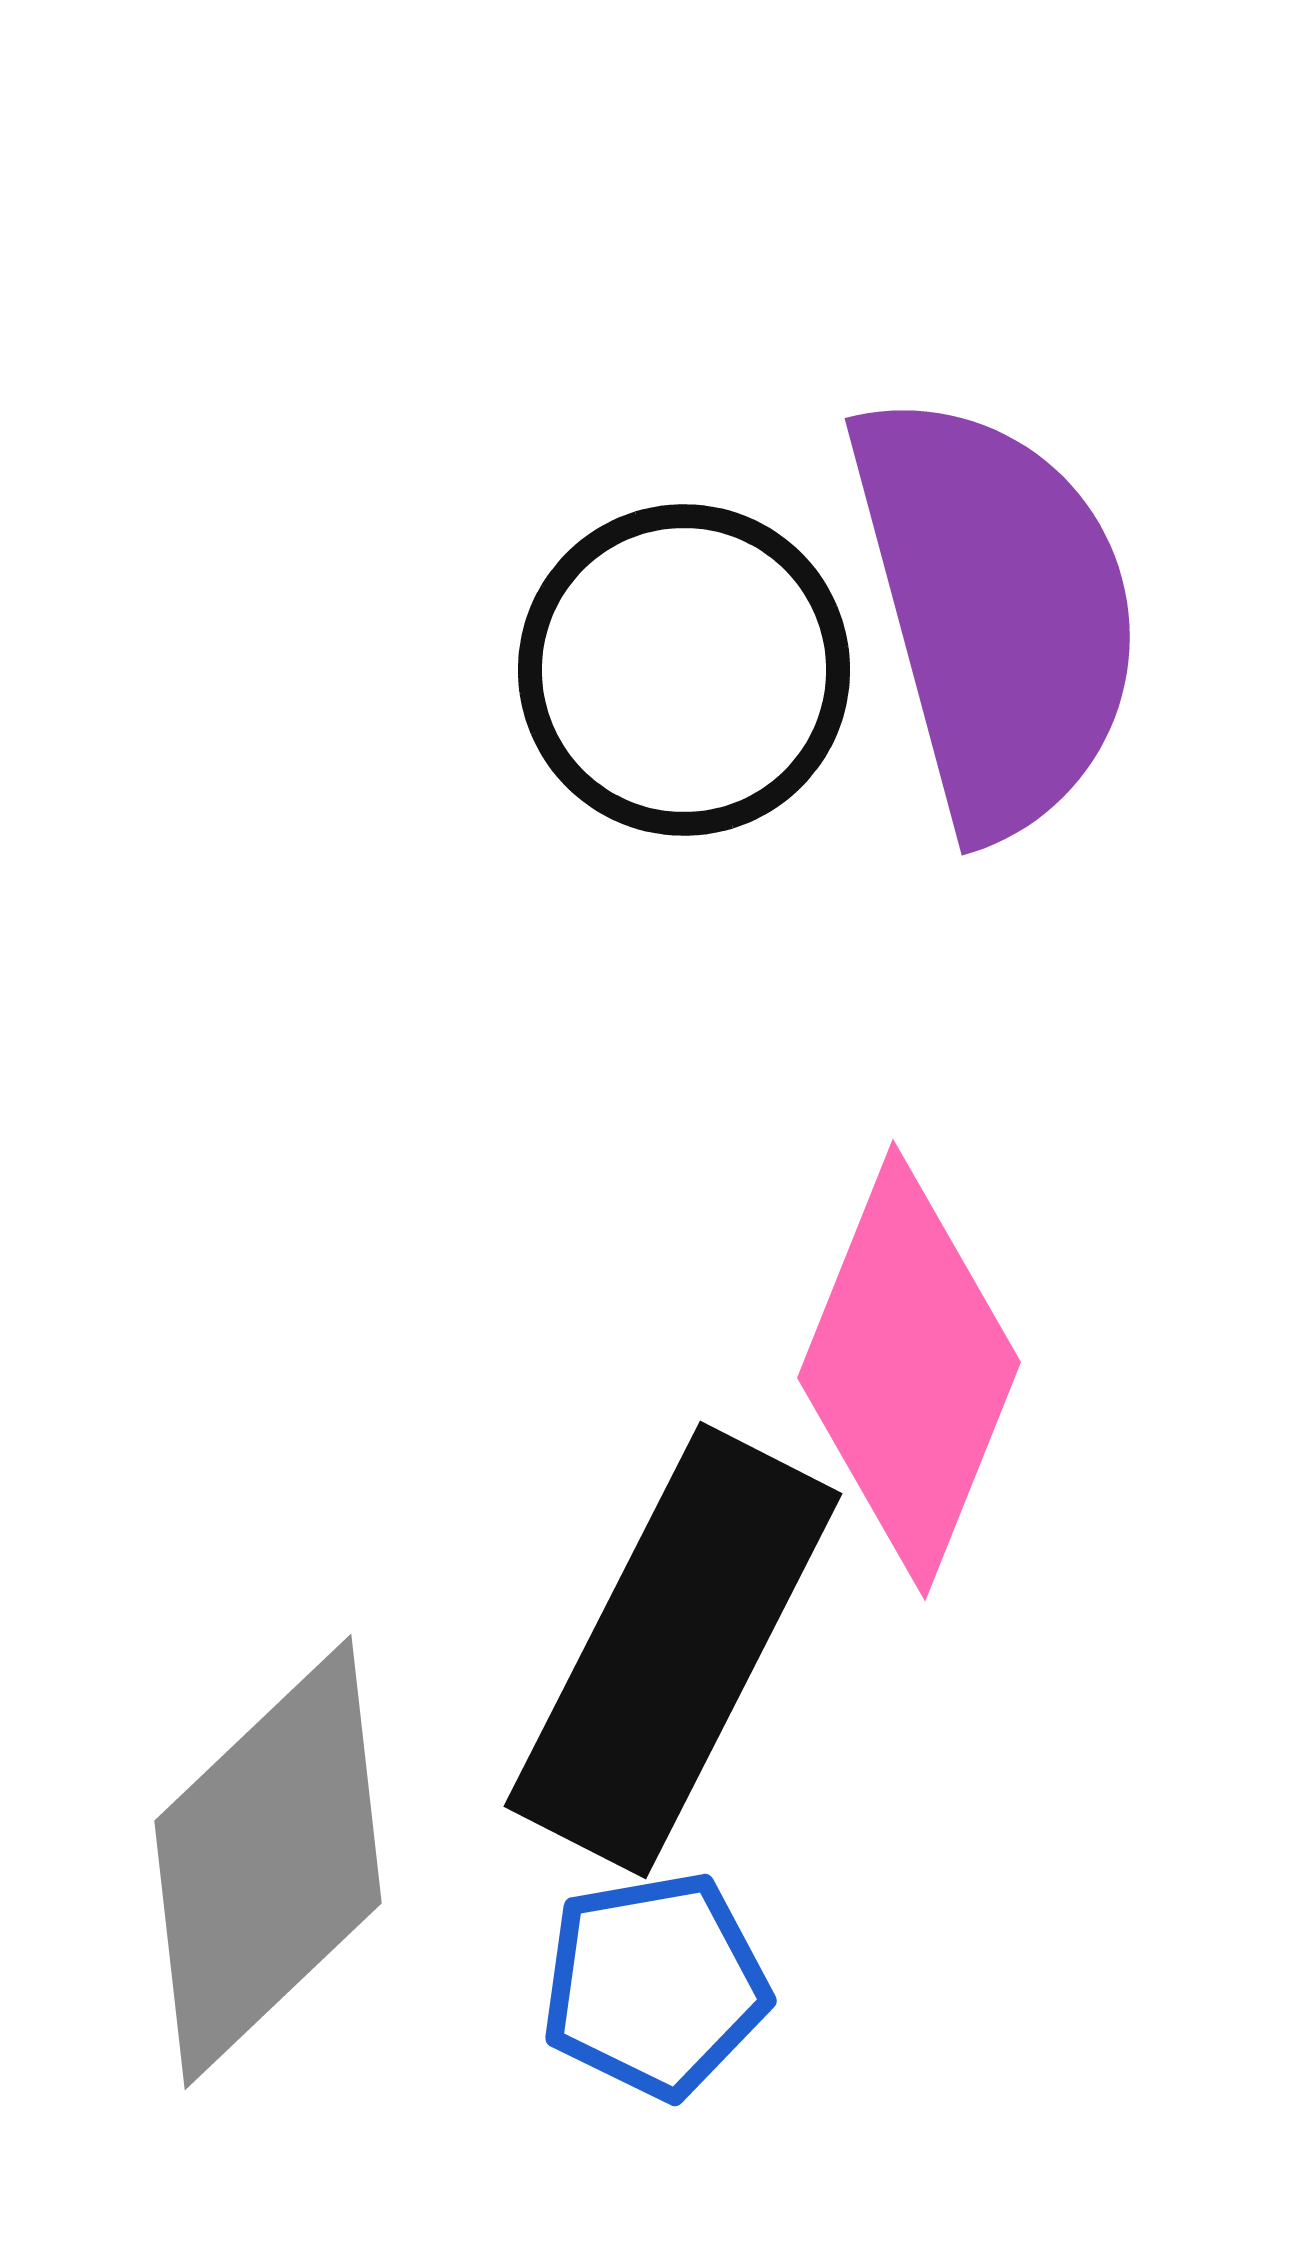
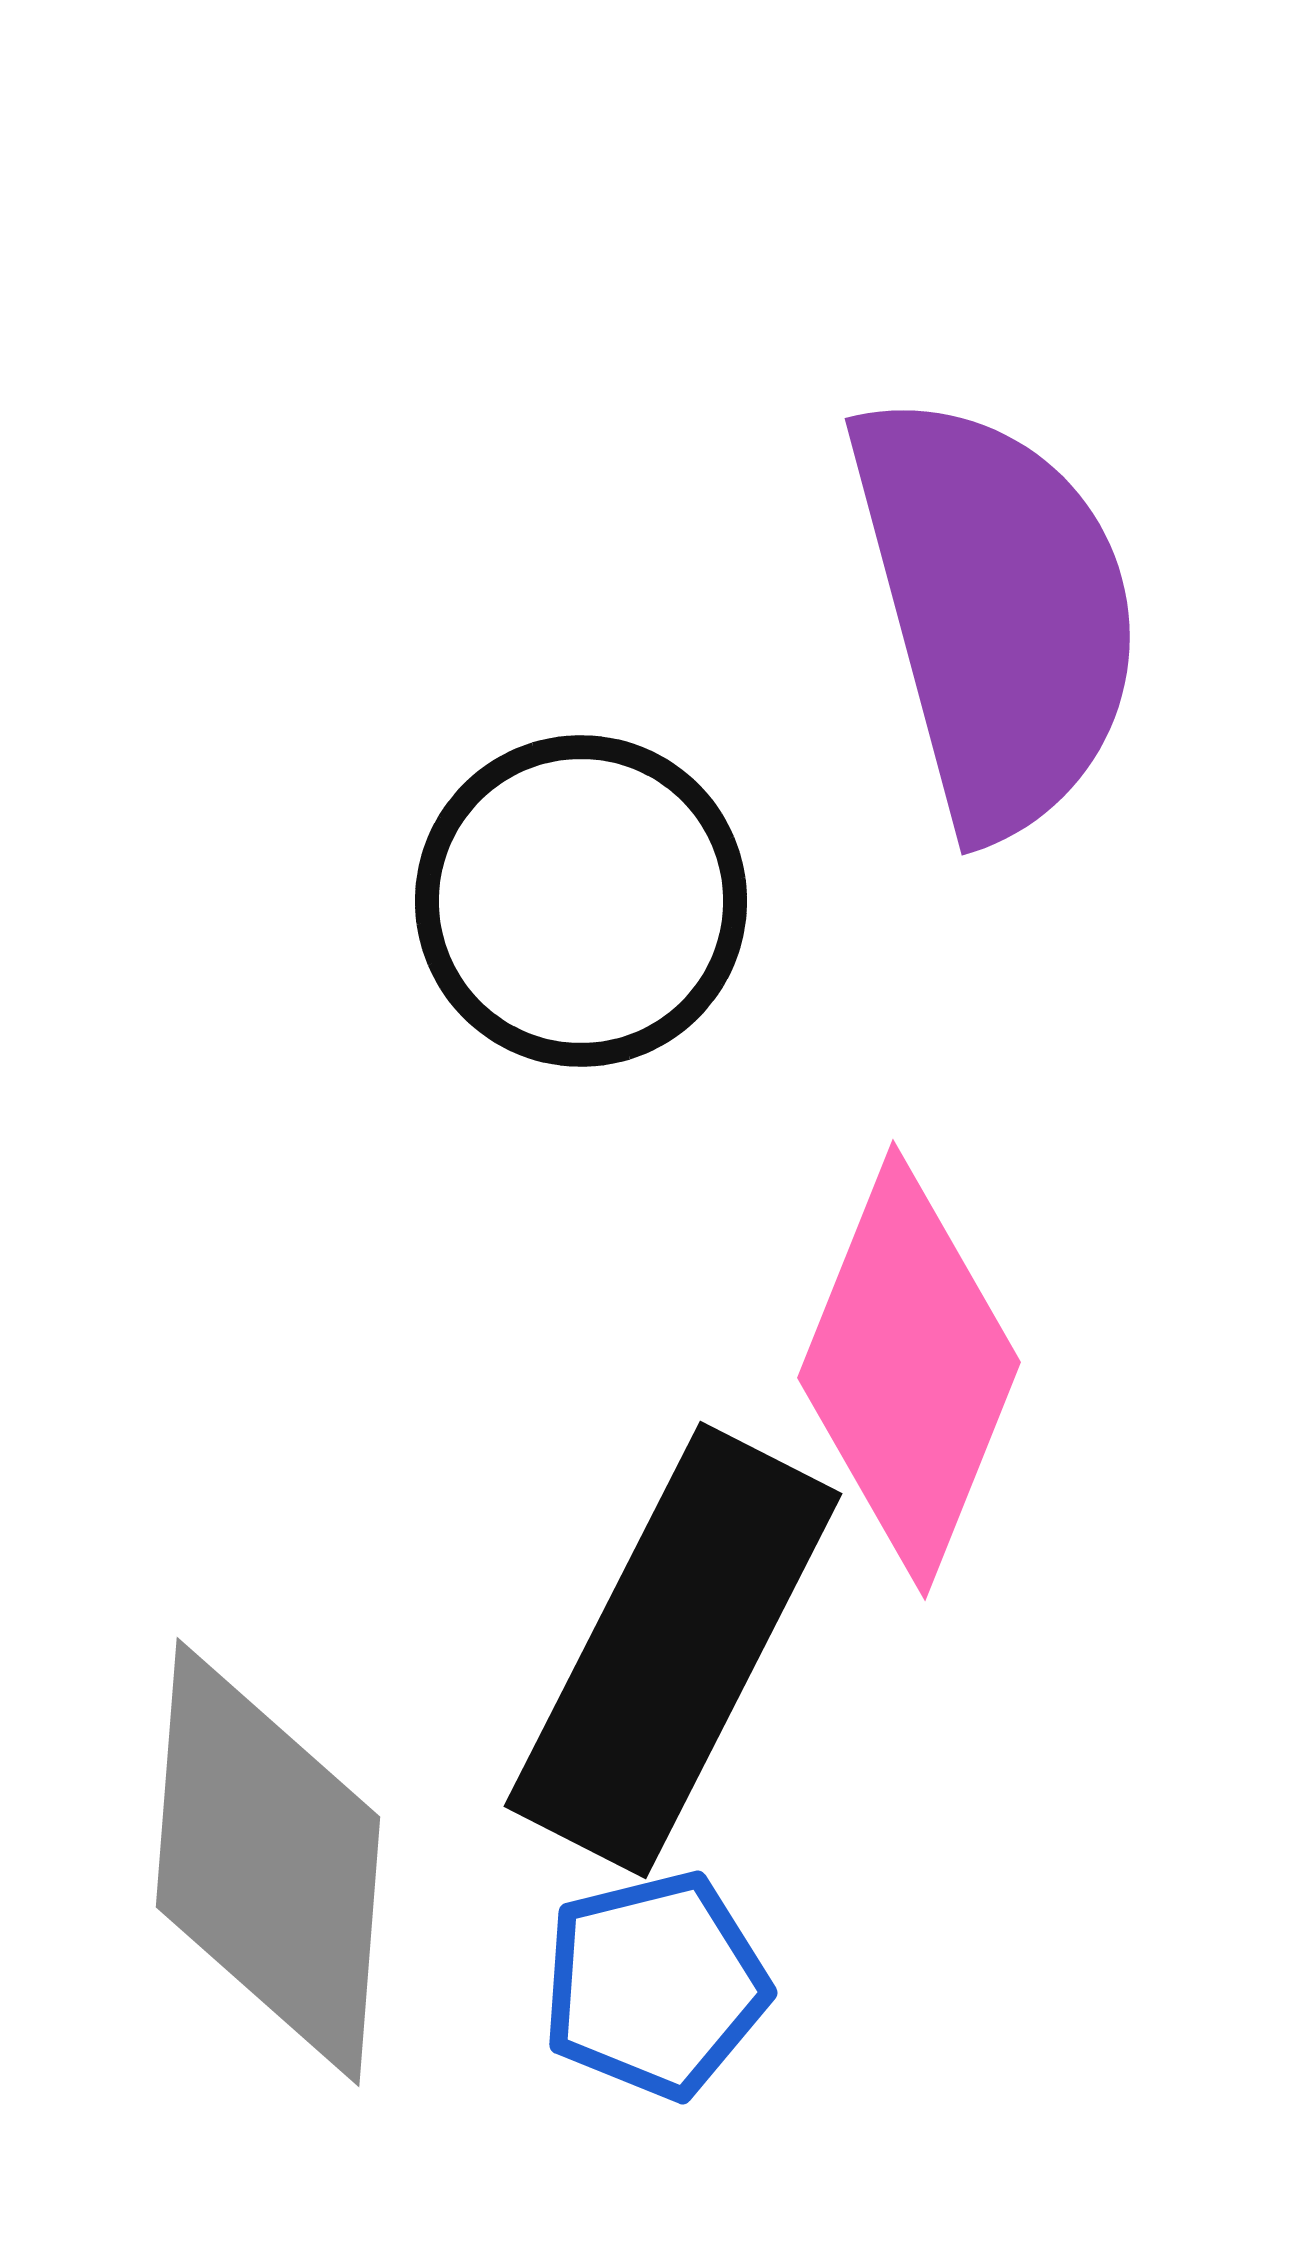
black circle: moved 103 px left, 231 px down
gray diamond: rotated 42 degrees counterclockwise
blue pentagon: rotated 4 degrees counterclockwise
